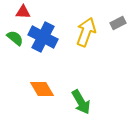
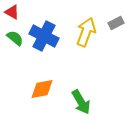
red triangle: moved 11 px left; rotated 28 degrees clockwise
gray rectangle: moved 2 px left
blue cross: moved 1 px right, 1 px up
orange diamond: rotated 70 degrees counterclockwise
